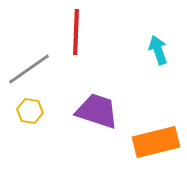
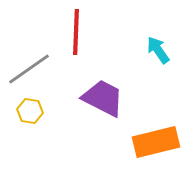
cyan arrow: rotated 16 degrees counterclockwise
purple trapezoid: moved 6 px right, 13 px up; rotated 9 degrees clockwise
